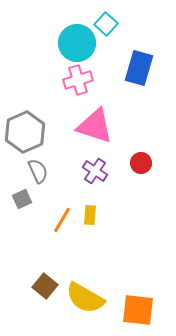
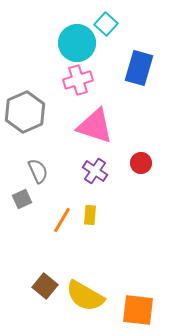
gray hexagon: moved 20 px up
yellow semicircle: moved 2 px up
